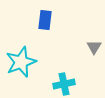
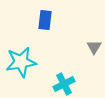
cyan star: rotated 12 degrees clockwise
cyan cross: rotated 15 degrees counterclockwise
